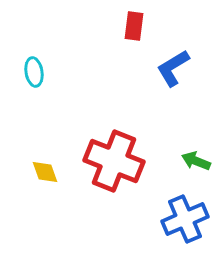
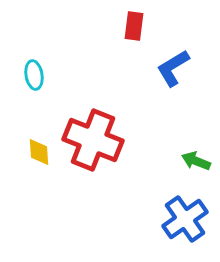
cyan ellipse: moved 3 px down
red cross: moved 21 px left, 21 px up
yellow diamond: moved 6 px left, 20 px up; rotated 16 degrees clockwise
blue cross: rotated 12 degrees counterclockwise
